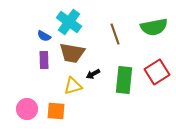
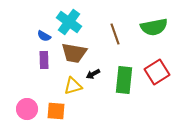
brown trapezoid: moved 2 px right
